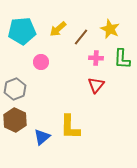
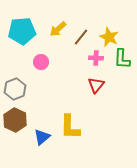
yellow star: moved 1 px left, 8 px down
